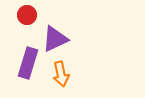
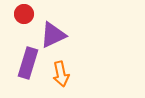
red circle: moved 3 px left, 1 px up
purple triangle: moved 2 px left, 4 px up
